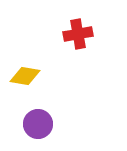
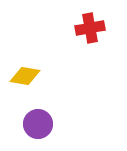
red cross: moved 12 px right, 6 px up
